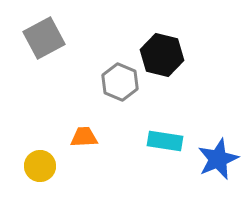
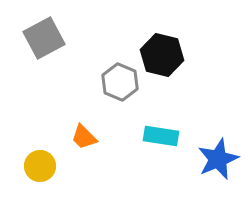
orange trapezoid: rotated 132 degrees counterclockwise
cyan rectangle: moved 4 px left, 5 px up
